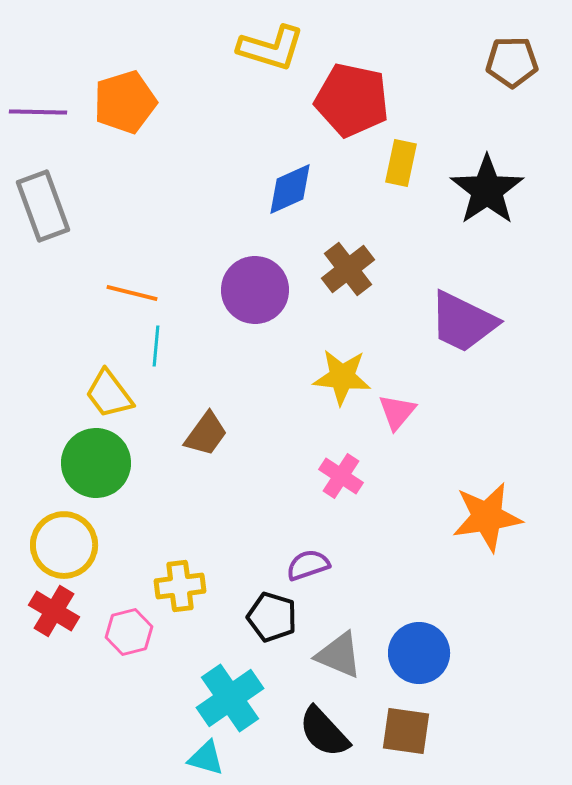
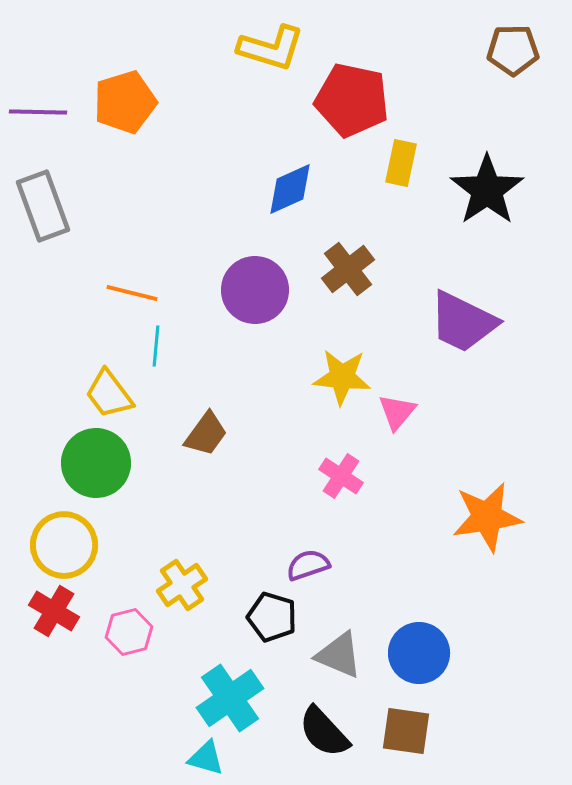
brown pentagon: moved 1 px right, 12 px up
yellow cross: moved 2 px right, 1 px up; rotated 27 degrees counterclockwise
